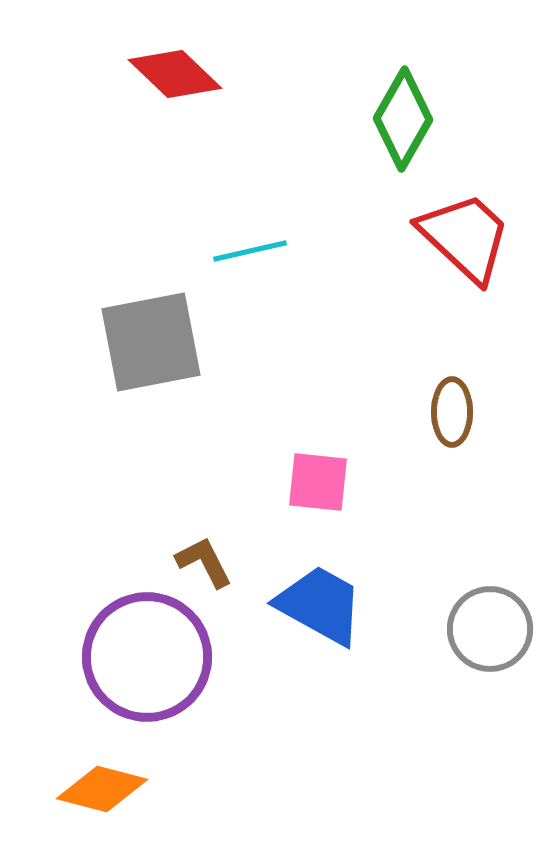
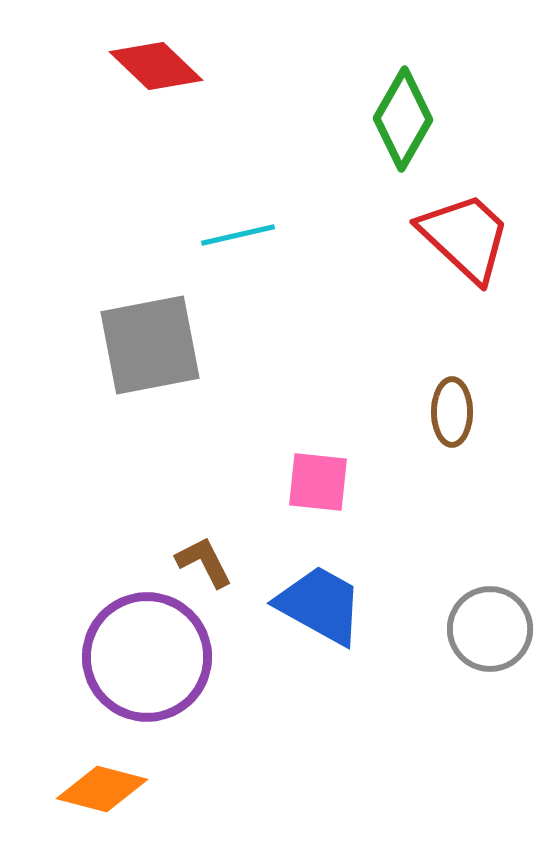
red diamond: moved 19 px left, 8 px up
cyan line: moved 12 px left, 16 px up
gray square: moved 1 px left, 3 px down
